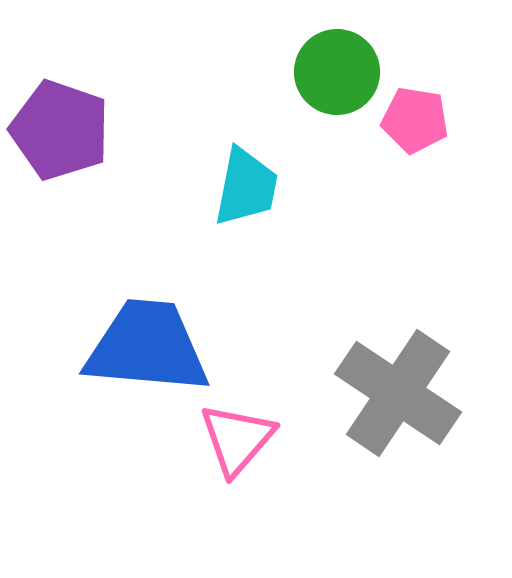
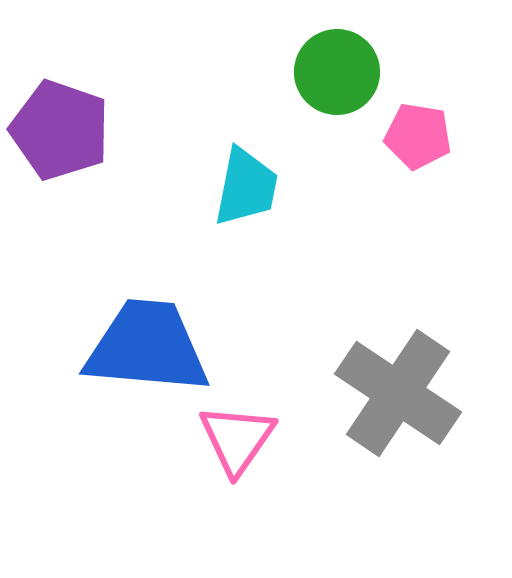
pink pentagon: moved 3 px right, 16 px down
pink triangle: rotated 6 degrees counterclockwise
